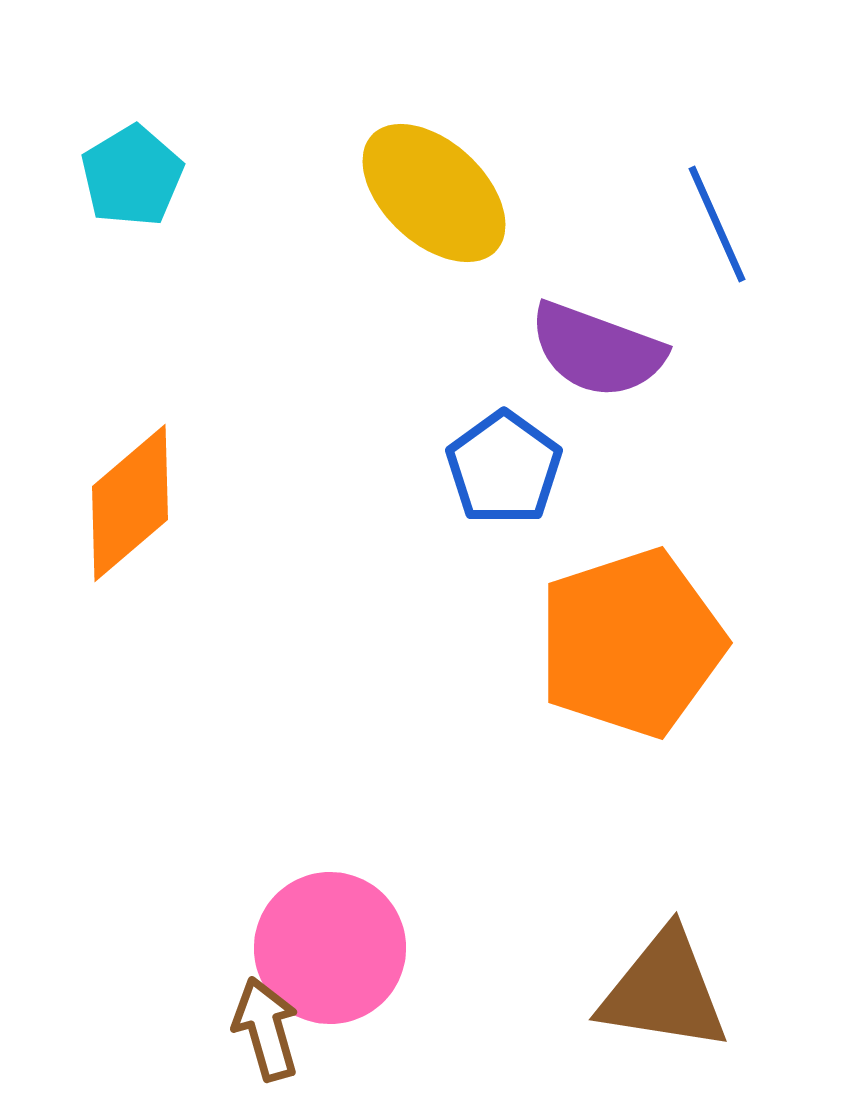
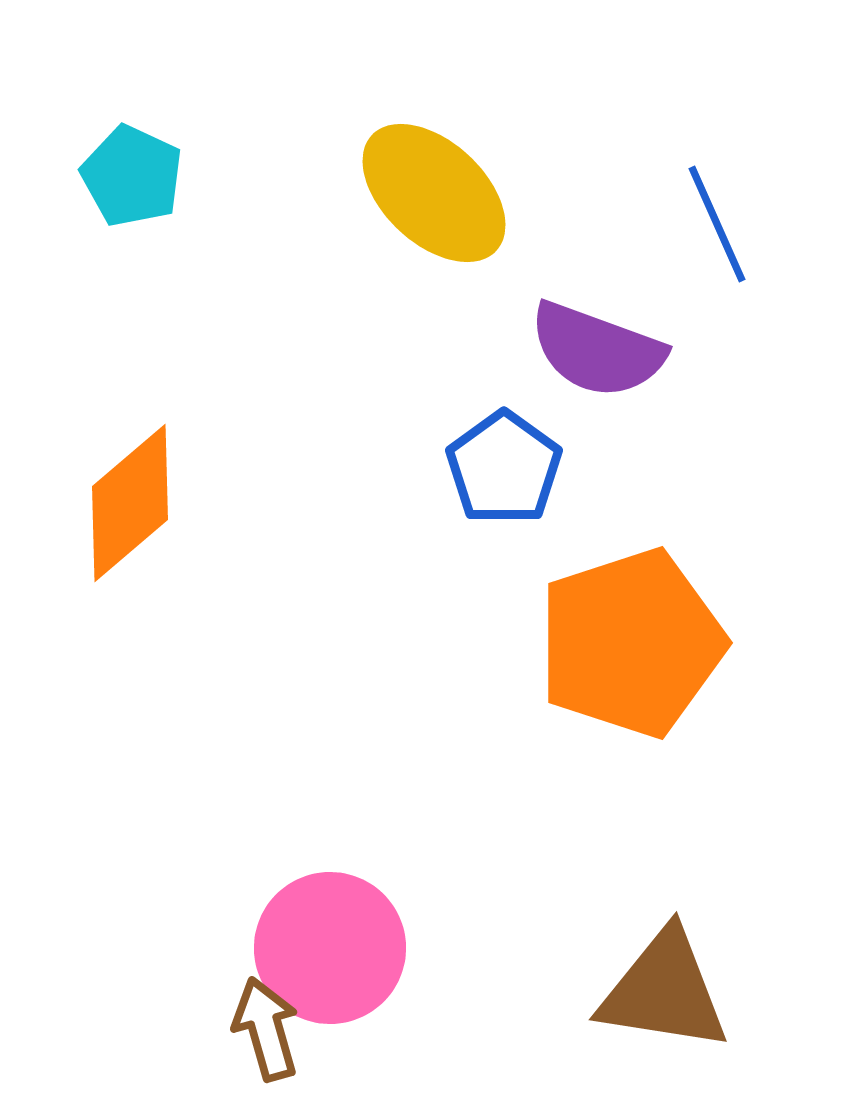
cyan pentagon: rotated 16 degrees counterclockwise
